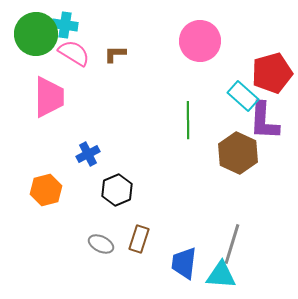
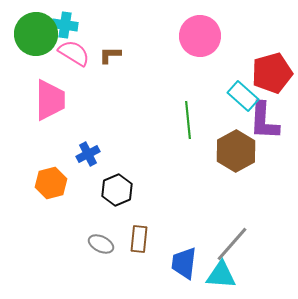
pink circle: moved 5 px up
brown L-shape: moved 5 px left, 1 px down
pink trapezoid: moved 1 px right, 3 px down
green line: rotated 6 degrees counterclockwise
brown hexagon: moved 2 px left, 2 px up; rotated 6 degrees clockwise
orange hexagon: moved 5 px right, 7 px up
brown rectangle: rotated 12 degrees counterclockwise
gray line: rotated 24 degrees clockwise
